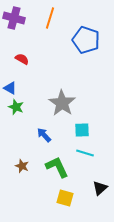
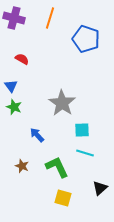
blue pentagon: moved 1 px up
blue triangle: moved 1 px right, 2 px up; rotated 24 degrees clockwise
green star: moved 2 px left
blue arrow: moved 7 px left
yellow square: moved 2 px left
